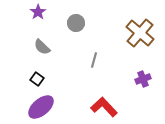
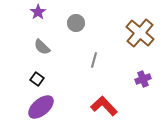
red L-shape: moved 1 px up
